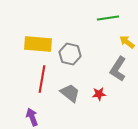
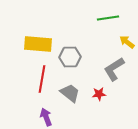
gray hexagon: moved 3 px down; rotated 15 degrees counterclockwise
gray L-shape: moved 4 px left; rotated 25 degrees clockwise
purple arrow: moved 14 px right
